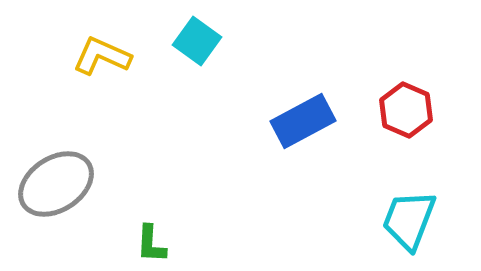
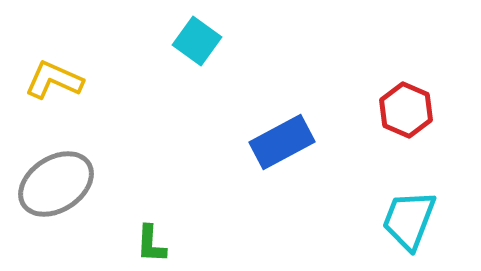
yellow L-shape: moved 48 px left, 24 px down
blue rectangle: moved 21 px left, 21 px down
